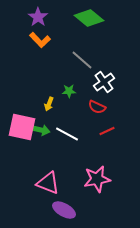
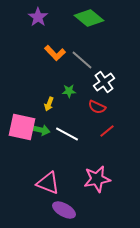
orange L-shape: moved 15 px right, 13 px down
red line: rotated 14 degrees counterclockwise
